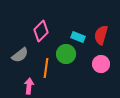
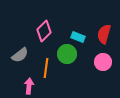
pink diamond: moved 3 px right
red semicircle: moved 3 px right, 1 px up
green circle: moved 1 px right
pink circle: moved 2 px right, 2 px up
